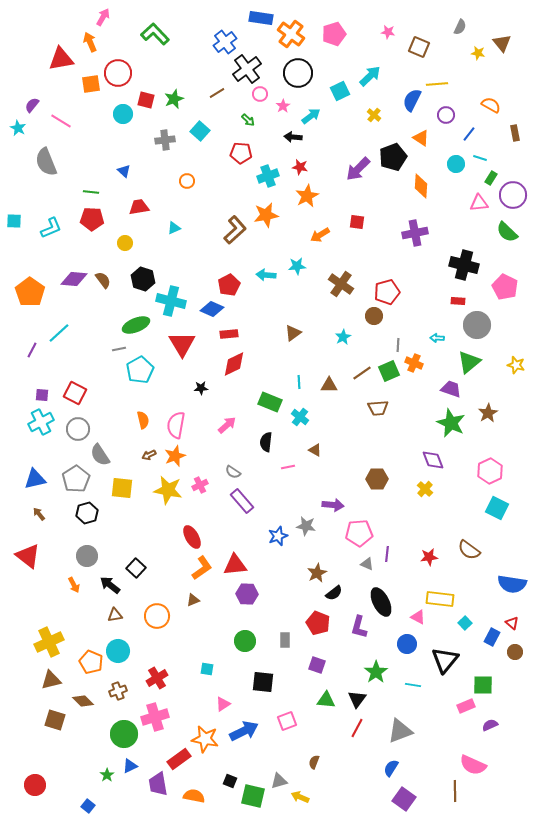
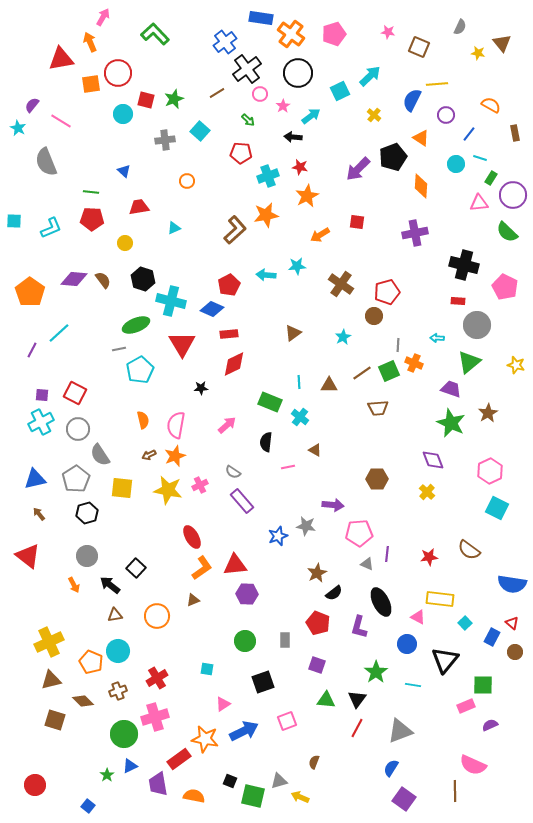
yellow cross at (425, 489): moved 2 px right, 3 px down
black square at (263, 682): rotated 25 degrees counterclockwise
